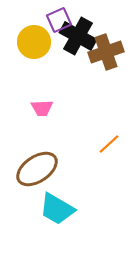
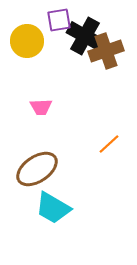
purple square: rotated 15 degrees clockwise
black cross: moved 7 px right
yellow circle: moved 7 px left, 1 px up
brown cross: moved 1 px up
pink trapezoid: moved 1 px left, 1 px up
cyan trapezoid: moved 4 px left, 1 px up
